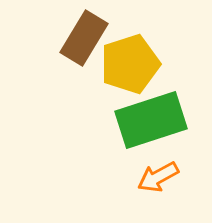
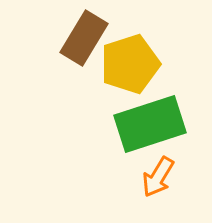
green rectangle: moved 1 px left, 4 px down
orange arrow: rotated 30 degrees counterclockwise
